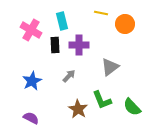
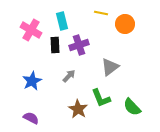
purple cross: rotated 18 degrees counterclockwise
green L-shape: moved 1 px left, 2 px up
